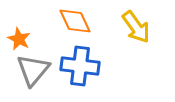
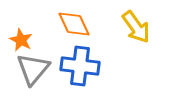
orange diamond: moved 1 px left, 3 px down
orange star: moved 2 px right, 1 px down
gray triangle: moved 1 px up
